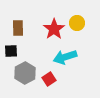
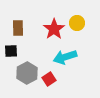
gray hexagon: moved 2 px right
